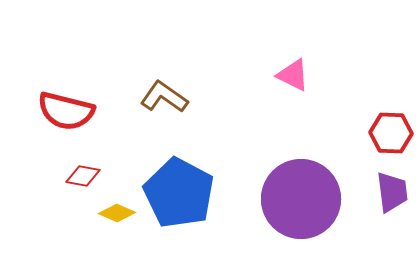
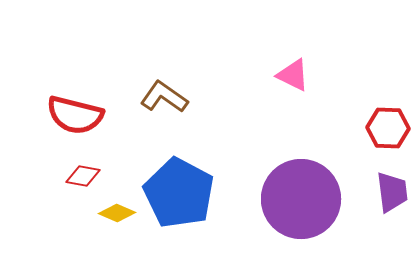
red semicircle: moved 9 px right, 4 px down
red hexagon: moved 3 px left, 5 px up
